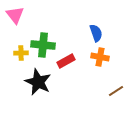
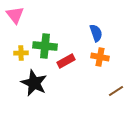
green cross: moved 2 px right, 1 px down
black star: moved 4 px left, 1 px down
